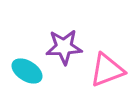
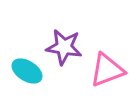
purple star: rotated 12 degrees clockwise
